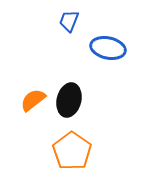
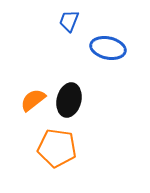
orange pentagon: moved 15 px left, 3 px up; rotated 27 degrees counterclockwise
